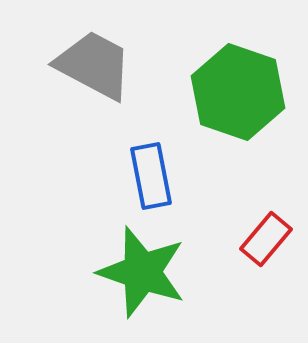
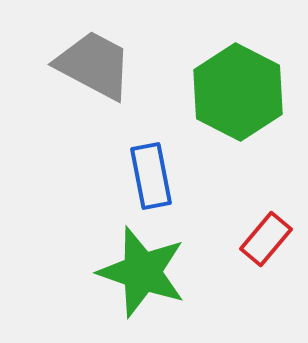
green hexagon: rotated 8 degrees clockwise
